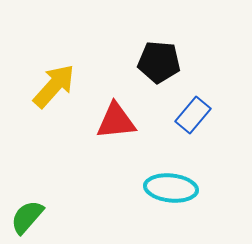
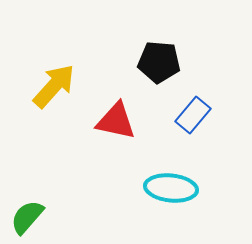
red triangle: rotated 18 degrees clockwise
